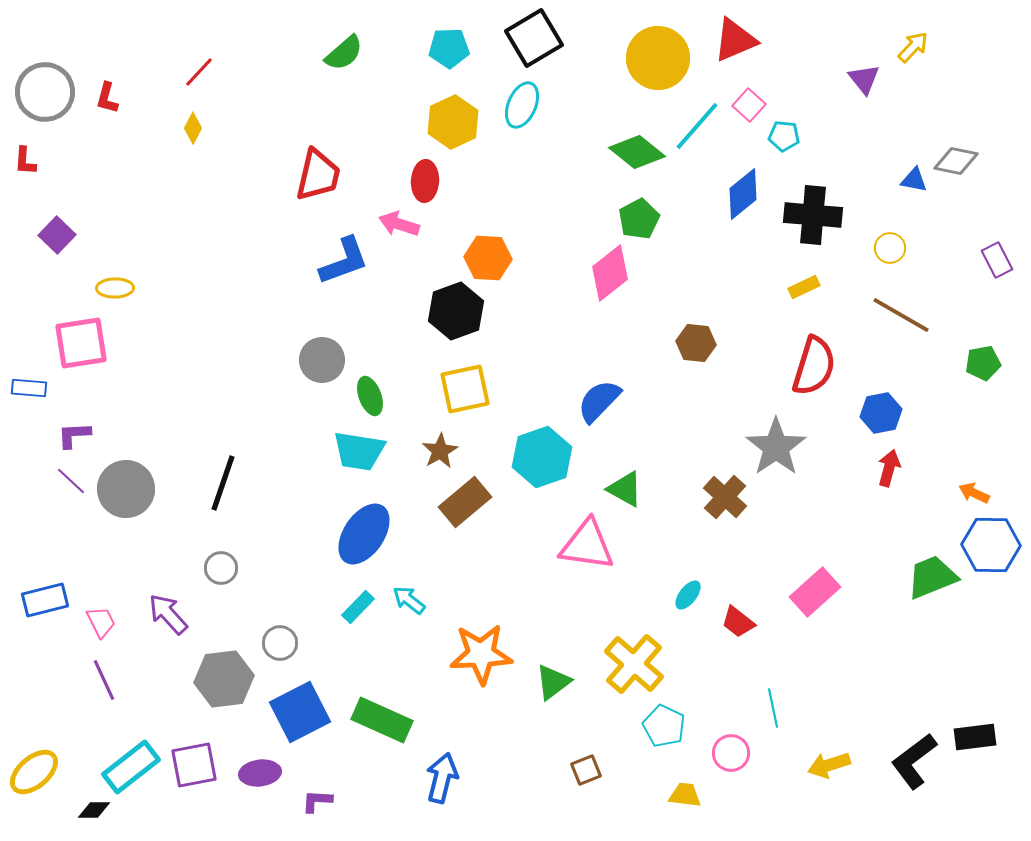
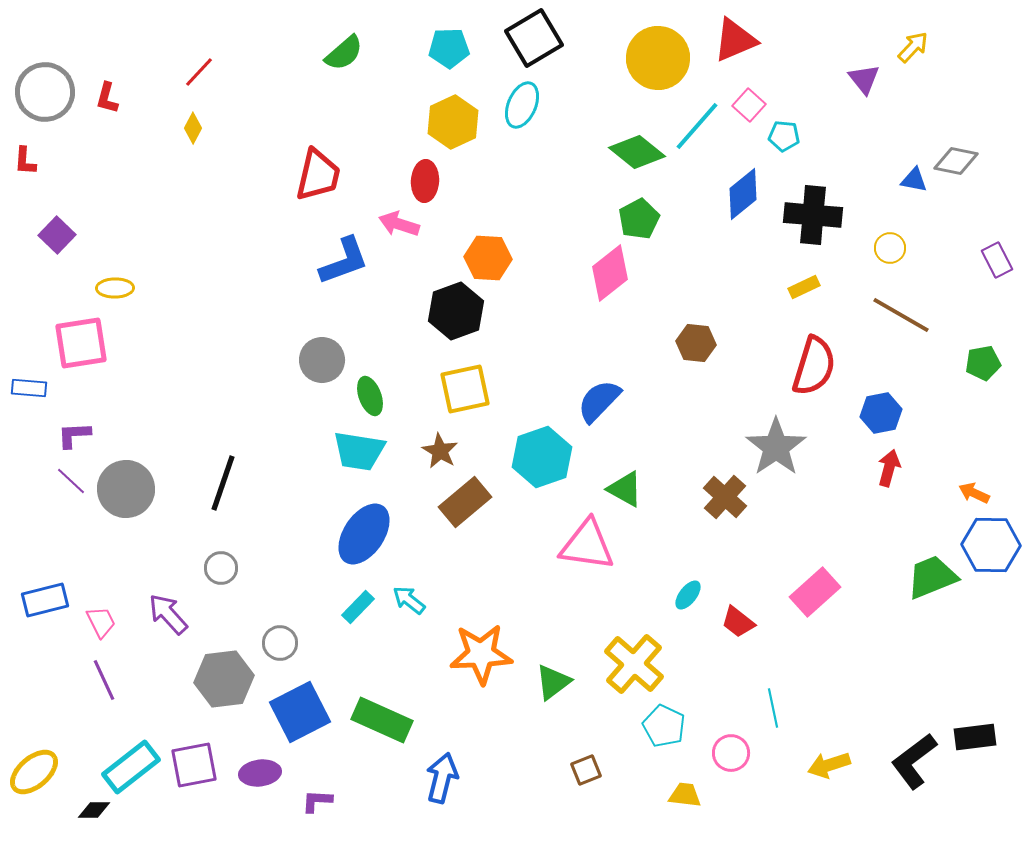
brown star at (440, 451): rotated 12 degrees counterclockwise
